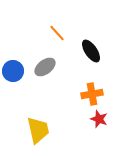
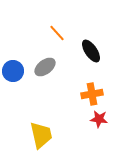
red star: rotated 12 degrees counterclockwise
yellow trapezoid: moved 3 px right, 5 px down
